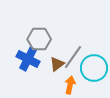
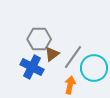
blue cross: moved 4 px right, 8 px down
brown triangle: moved 5 px left, 10 px up
